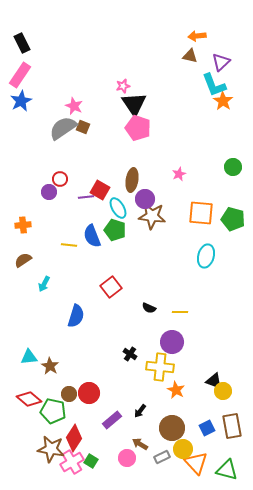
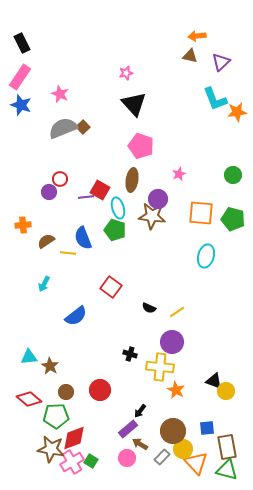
pink rectangle at (20, 75): moved 2 px down
cyan L-shape at (214, 85): moved 1 px right, 14 px down
pink star at (123, 86): moved 3 px right, 13 px up
blue star at (21, 101): moved 4 px down; rotated 25 degrees counterclockwise
orange star at (223, 101): moved 14 px right, 11 px down; rotated 30 degrees clockwise
black triangle at (134, 104): rotated 8 degrees counterclockwise
pink star at (74, 106): moved 14 px left, 12 px up
brown square at (83, 127): rotated 24 degrees clockwise
gray semicircle at (63, 128): rotated 12 degrees clockwise
pink pentagon at (138, 128): moved 3 px right, 18 px down
green circle at (233, 167): moved 8 px down
purple circle at (145, 199): moved 13 px right
cyan ellipse at (118, 208): rotated 15 degrees clockwise
blue semicircle at (92, 236): moved 9 px left, 2 px down
yellow line at (69, 245): moved 1 px left, 8 px down
brown semicircle at (23, 260): moved 23 px right, 19 px up
red square at (111, 287): rotated 15 degrees counterclockwise
yellow line at (180, 312): moved 3 px left; rotated 35 degrees counterclockwise
blue semicircle at (76, 316): rotated 35 degrees clockwise
black cross at (130, 354): rotated 16 degrees counterclockwise
yellow circle at (223, 391): moved 3 px right
red circle at (89, 393): moved 11 px right, 3 px up
brown circle at (69, 394): moved 3 px left, 2 px up
green pentagon at (53, 411): moved 3 px right, 5 px down; rotated 15 degrees counterclockwise
purple rectangle at (112, 420): moved 16 px right, 9 px down
brown rectangle at (232, 426): moved 5 px left, 21 px down
brown circle at (172, 428): moved 1 px right, 3 px down
blue square at (207, 428): rotated 21 degrees clockwise
red diamond at (74, 438): rotated 36 degrees clockwise
gray rectangle at (162, 457): rotated 21 degrees counterclockwise
